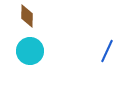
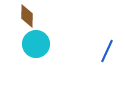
cyan circle: moved 6 px right, 7 px up
